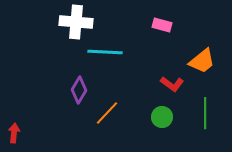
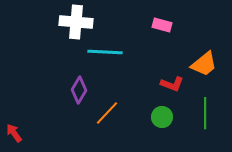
orange trapezoid: moved 2 px right, 3 px down
red L-shape: rotated 15 degrees counterclockwise
red arrow: rotated 42 degrees counterclockwise
